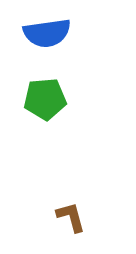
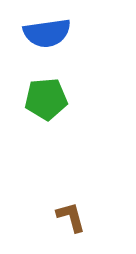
green pentagon: moved 1 px right
